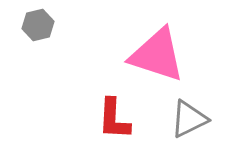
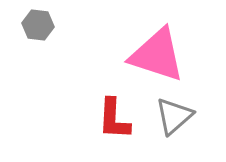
gray hexagon: rotated 20 degrees clockwise
gray triangle: moved 15 px left, 3 px up; rotated 15 degrees counterclockwise
